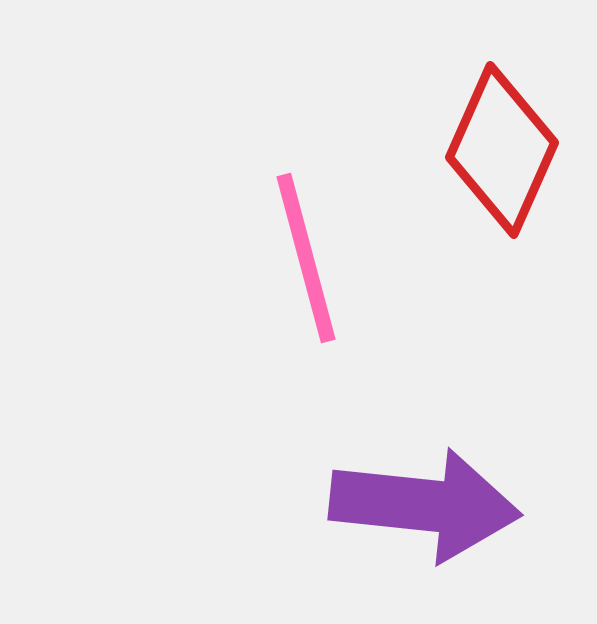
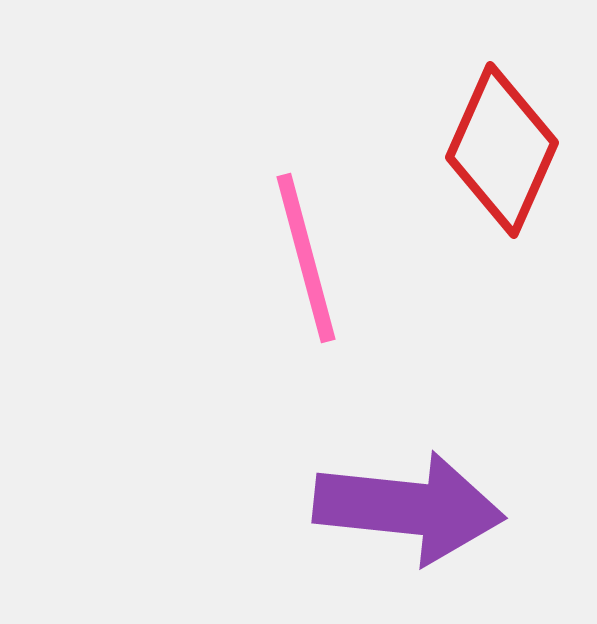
purple arrow: moved 16 px left, 3 px down
